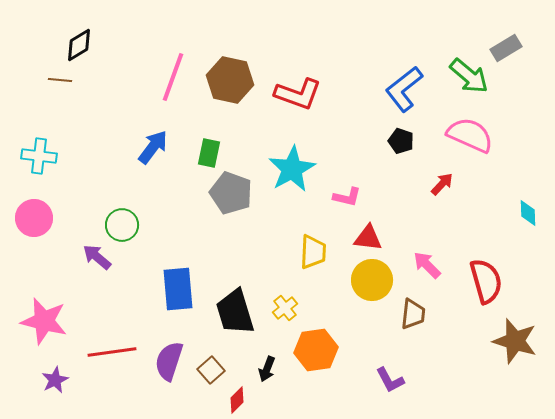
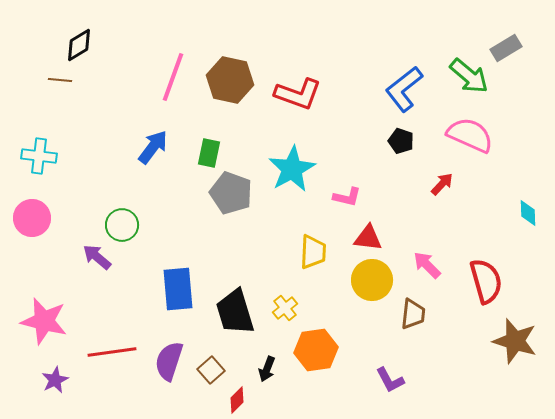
pink circle: moved 2 px left
